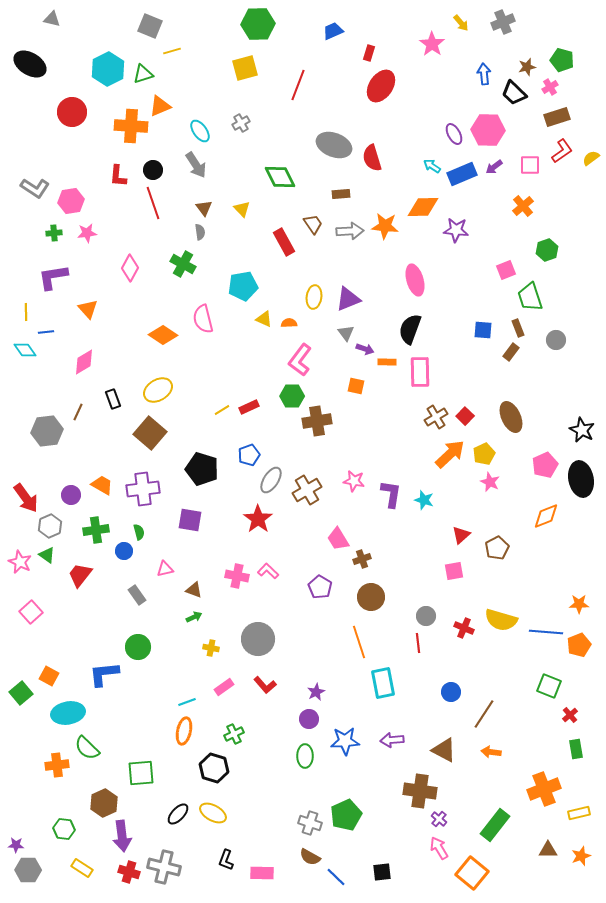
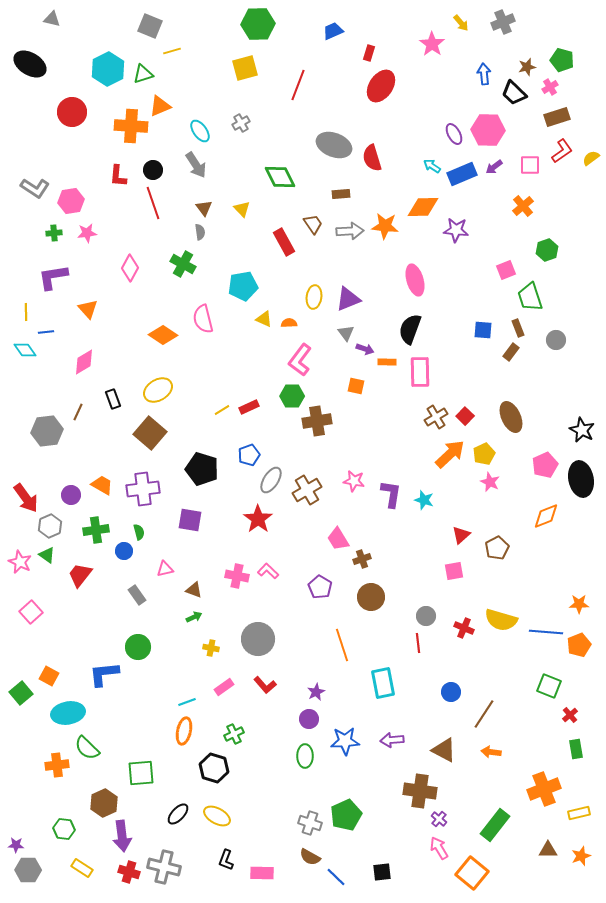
orange line at (359, 642): moved 17 px left, 3 px down
yellow ellipse at (213, 813): moved 4 px right, 3 px down
